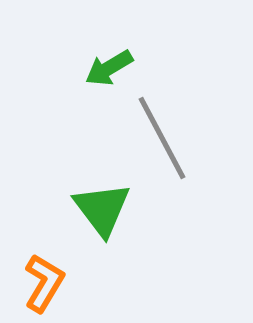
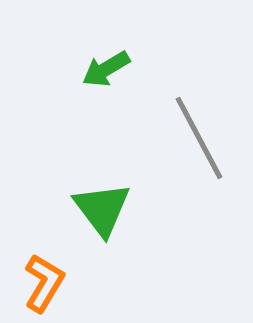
green arrow: moved 3 px left, 1 px down
gray line: moved 37 px right
